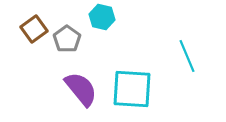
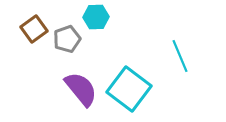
cyan hexagon: moved 6 px left; rotated 15 degrees counterclockwise
gray pentagon: rotated 16 degrees clockwise
cyan line: moved 7 px left
cyan square: moved 3 px left; rotated 33 degrees clockwise
